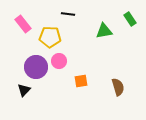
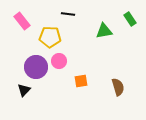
pink rectangle: moved 1 px left, 3 px up
